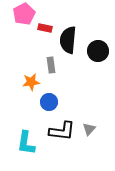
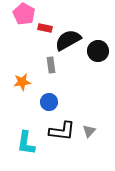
pink pentagon: rotated 15 degrees counterclockwise
black semicircle: rotated 56 degrees clockwise
orange star: moved 9 px left
gray triangle: moved 2 px down
